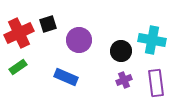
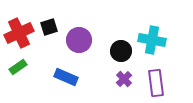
black square: moved 1 px right, 3 px down
purple cross: moved 1 px up; rotated 21 degrees counterclockwise
